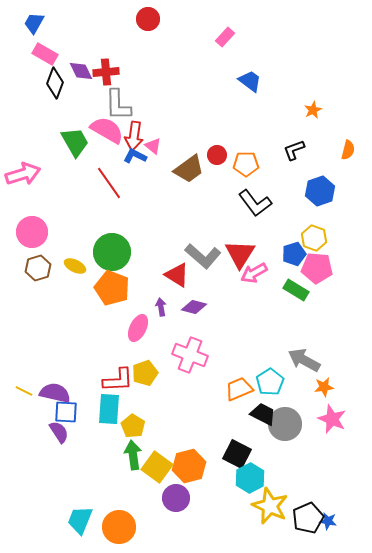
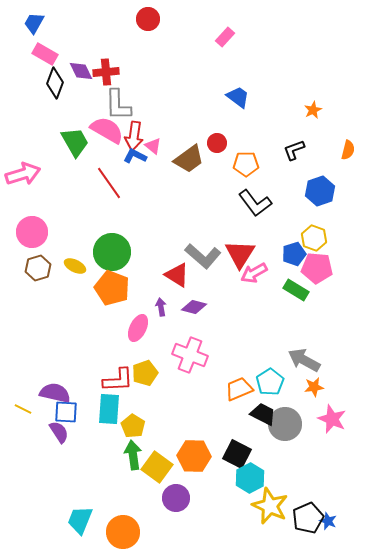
blue trapezoid at (250, 81): moved 12 px left, 16 px down
red circle at (217, 155): moved 12 px up
brown trapezoid at (189, 169): moved 10 px up
orange star at (324, 387): moved 10 px left
yellow line at (24, 391): moved 1 px left, 18 px down
orange hexagon at (189, 466): moved 5 px right, 10 px up; rotated 16 degrees clockwise
blue star at (328, 521): rotated 12 degrees clockwise
orange circle at (119, 527): moved 4 px right, 5 px down
